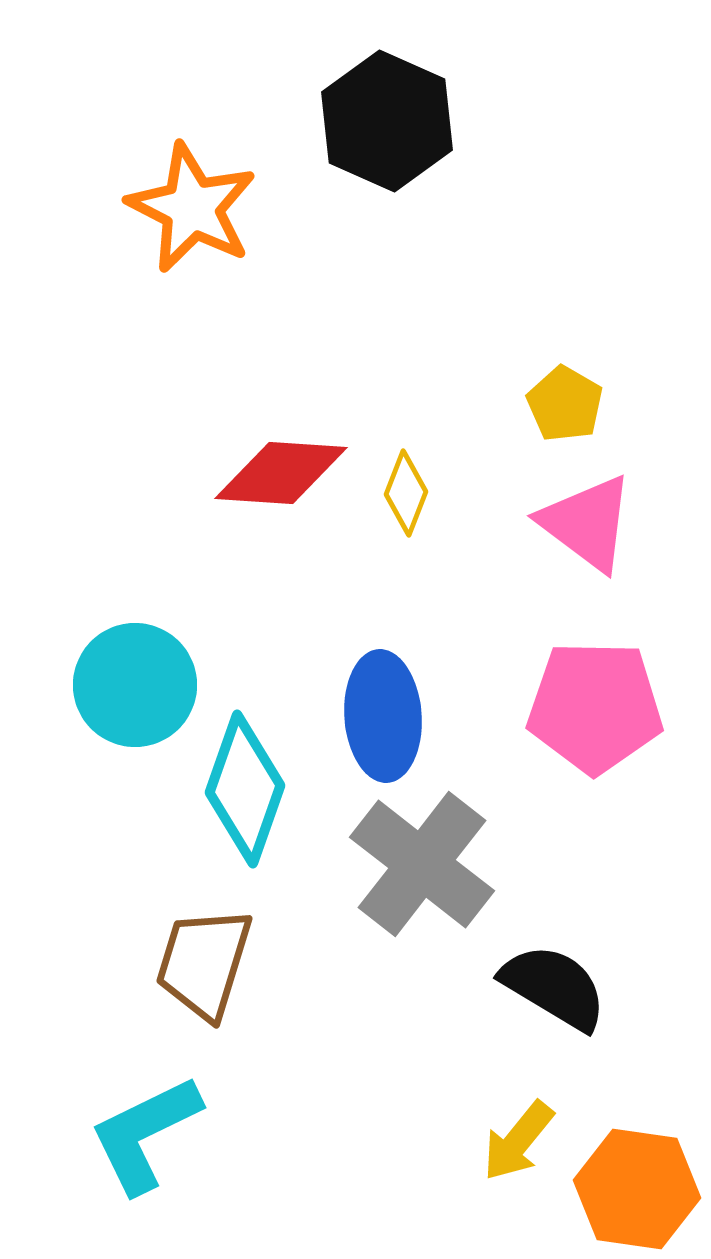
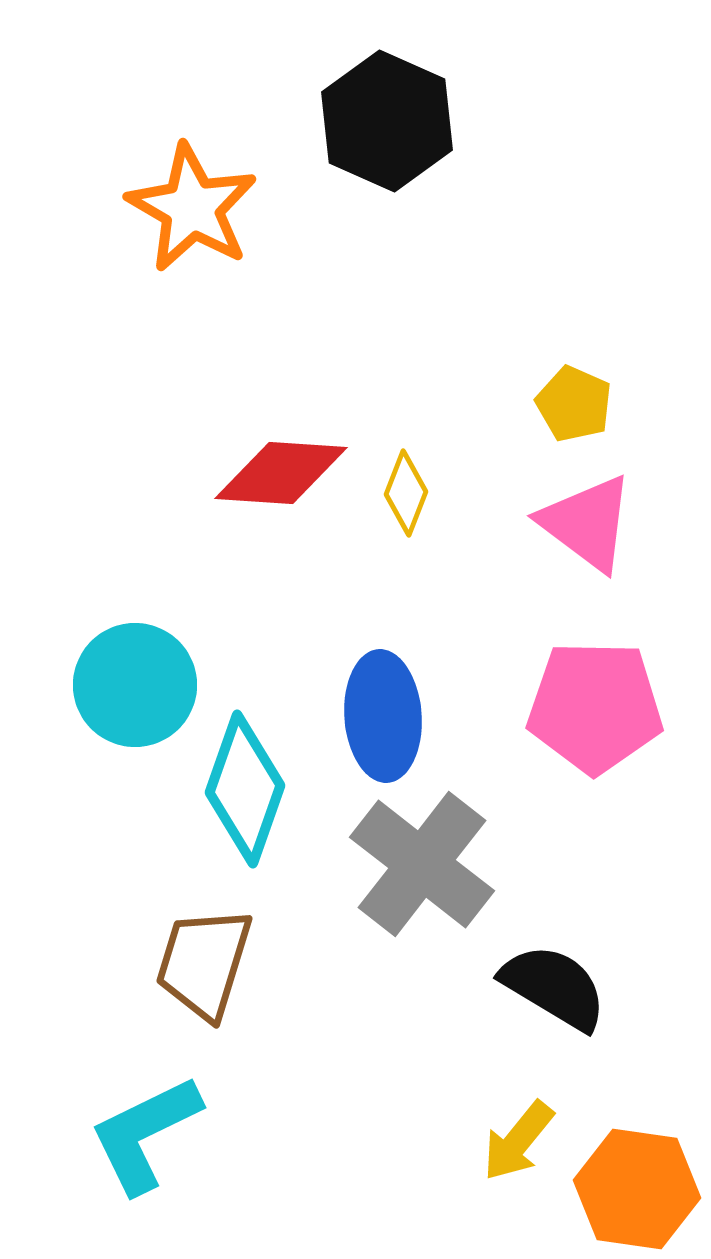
orange star: rotated 3 degrees clockwise
yellow pentagon: moved 9 px right; rotated 6 degrees counterclockwise
